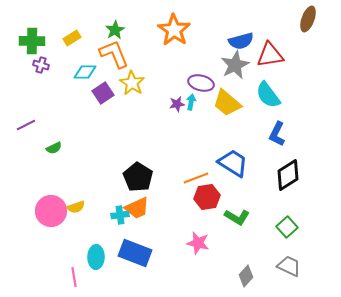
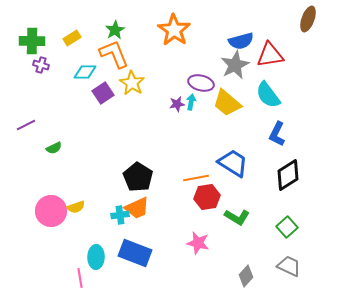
orange line: rotated 10 degrees clockwise
pink line: moved 6 px right, 1 px down
